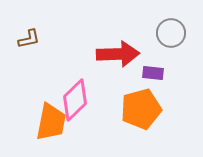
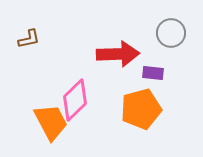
orange trapezoid: rotated 39 degrees counterclockwise
